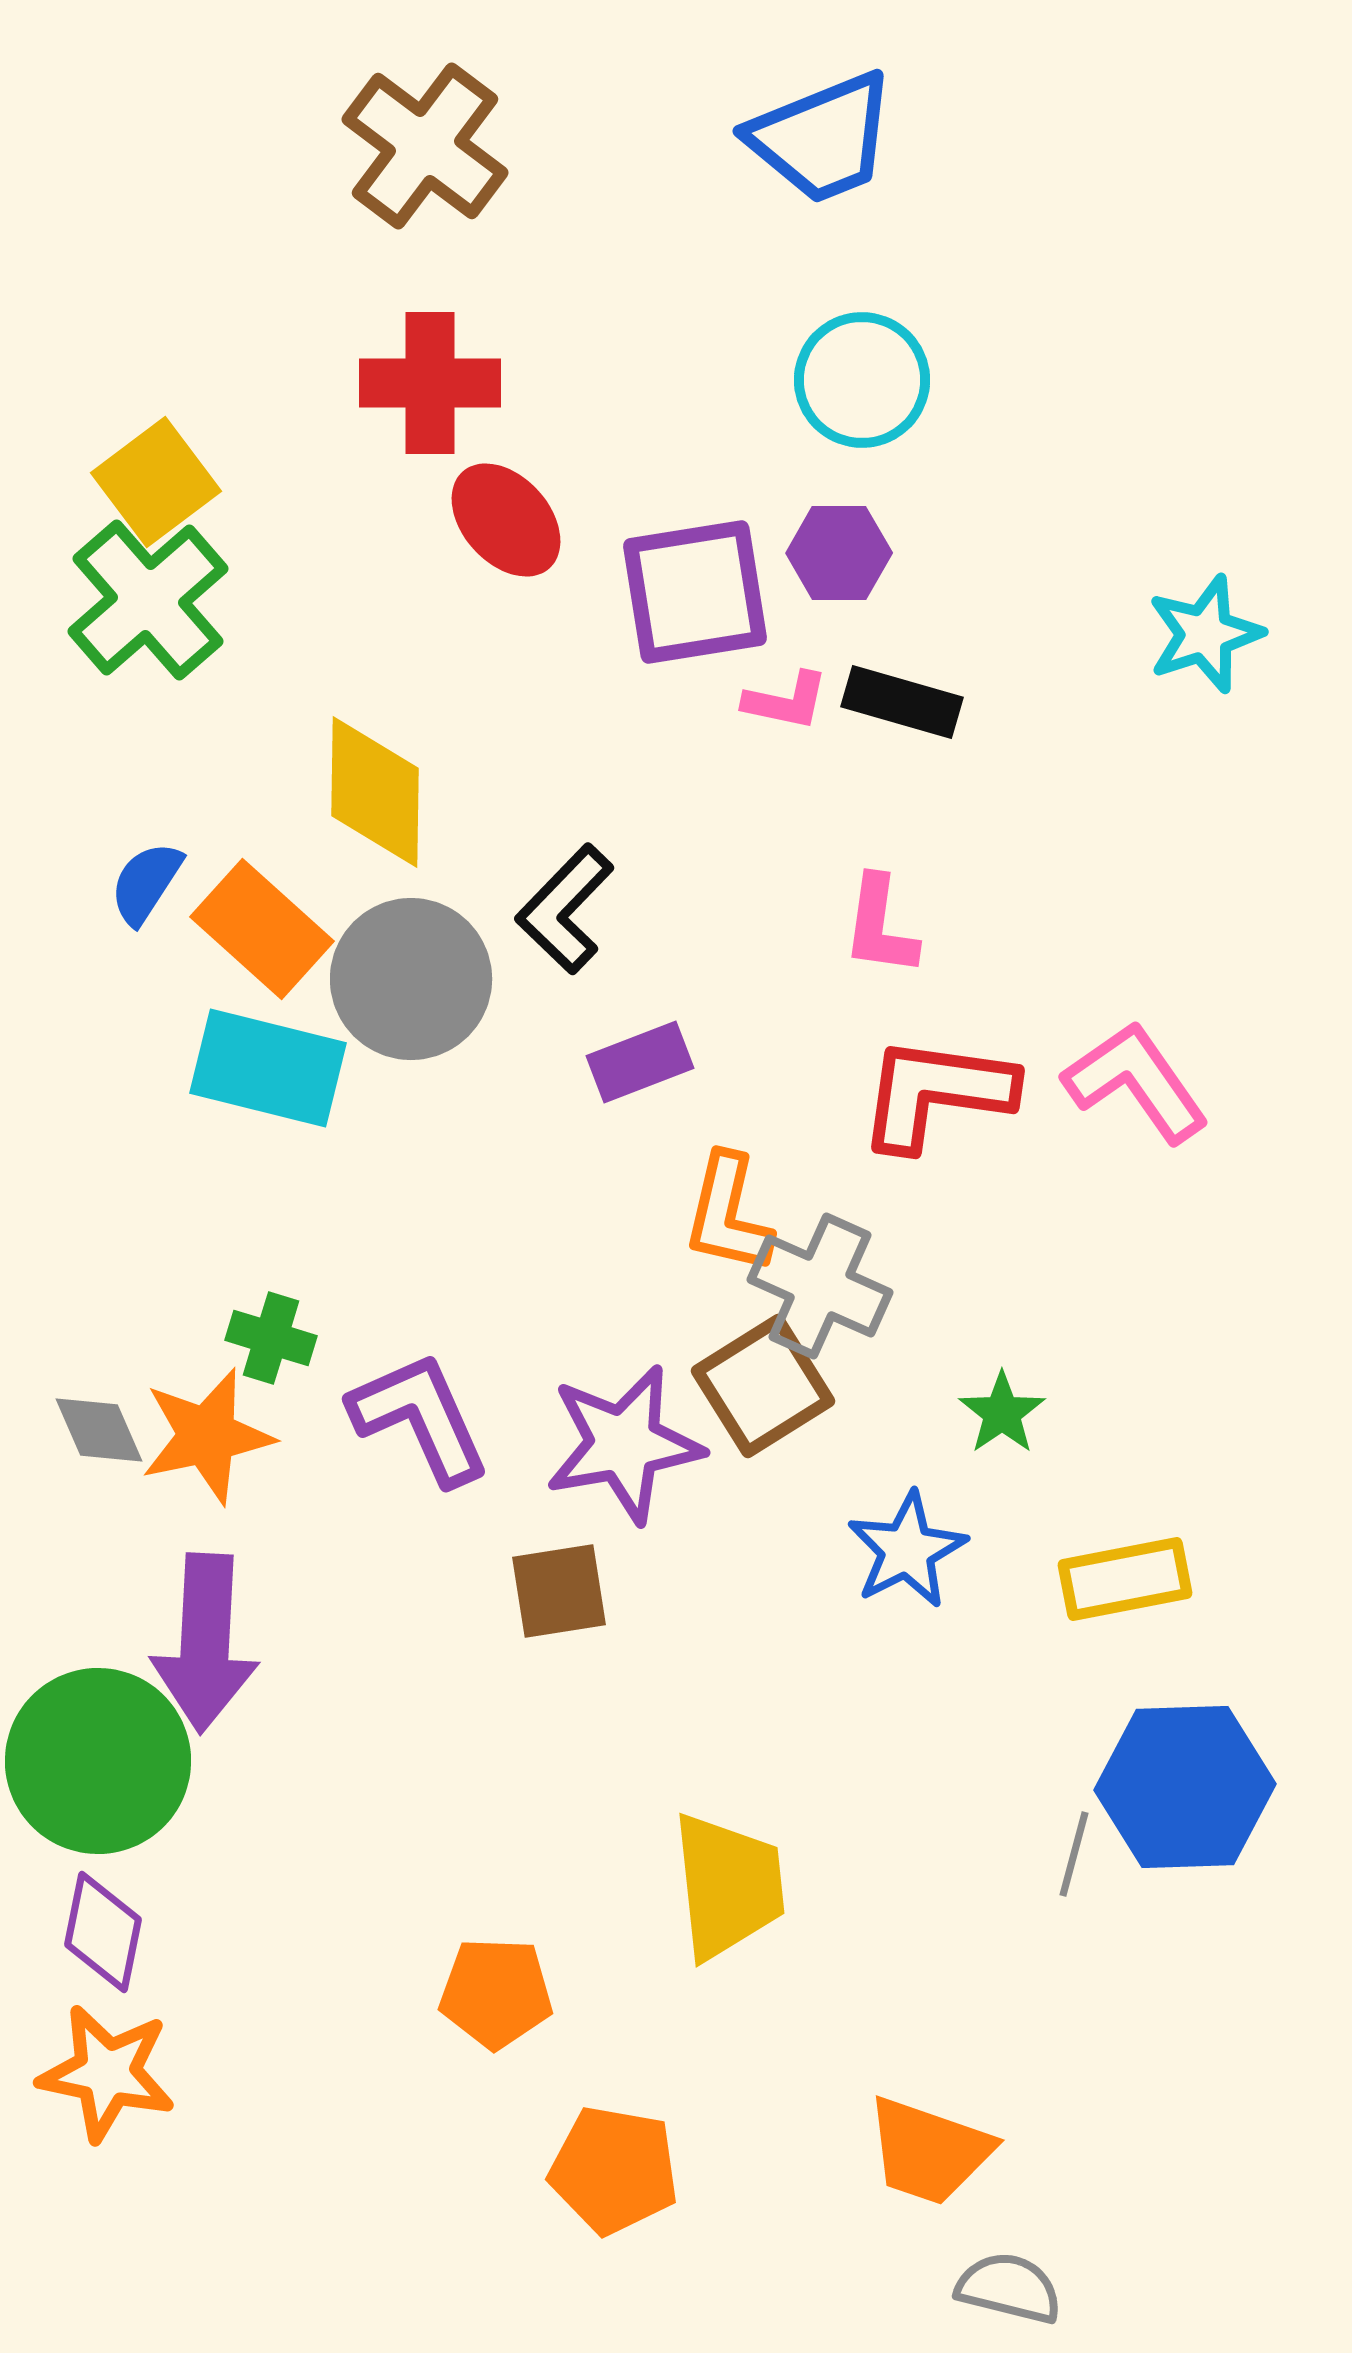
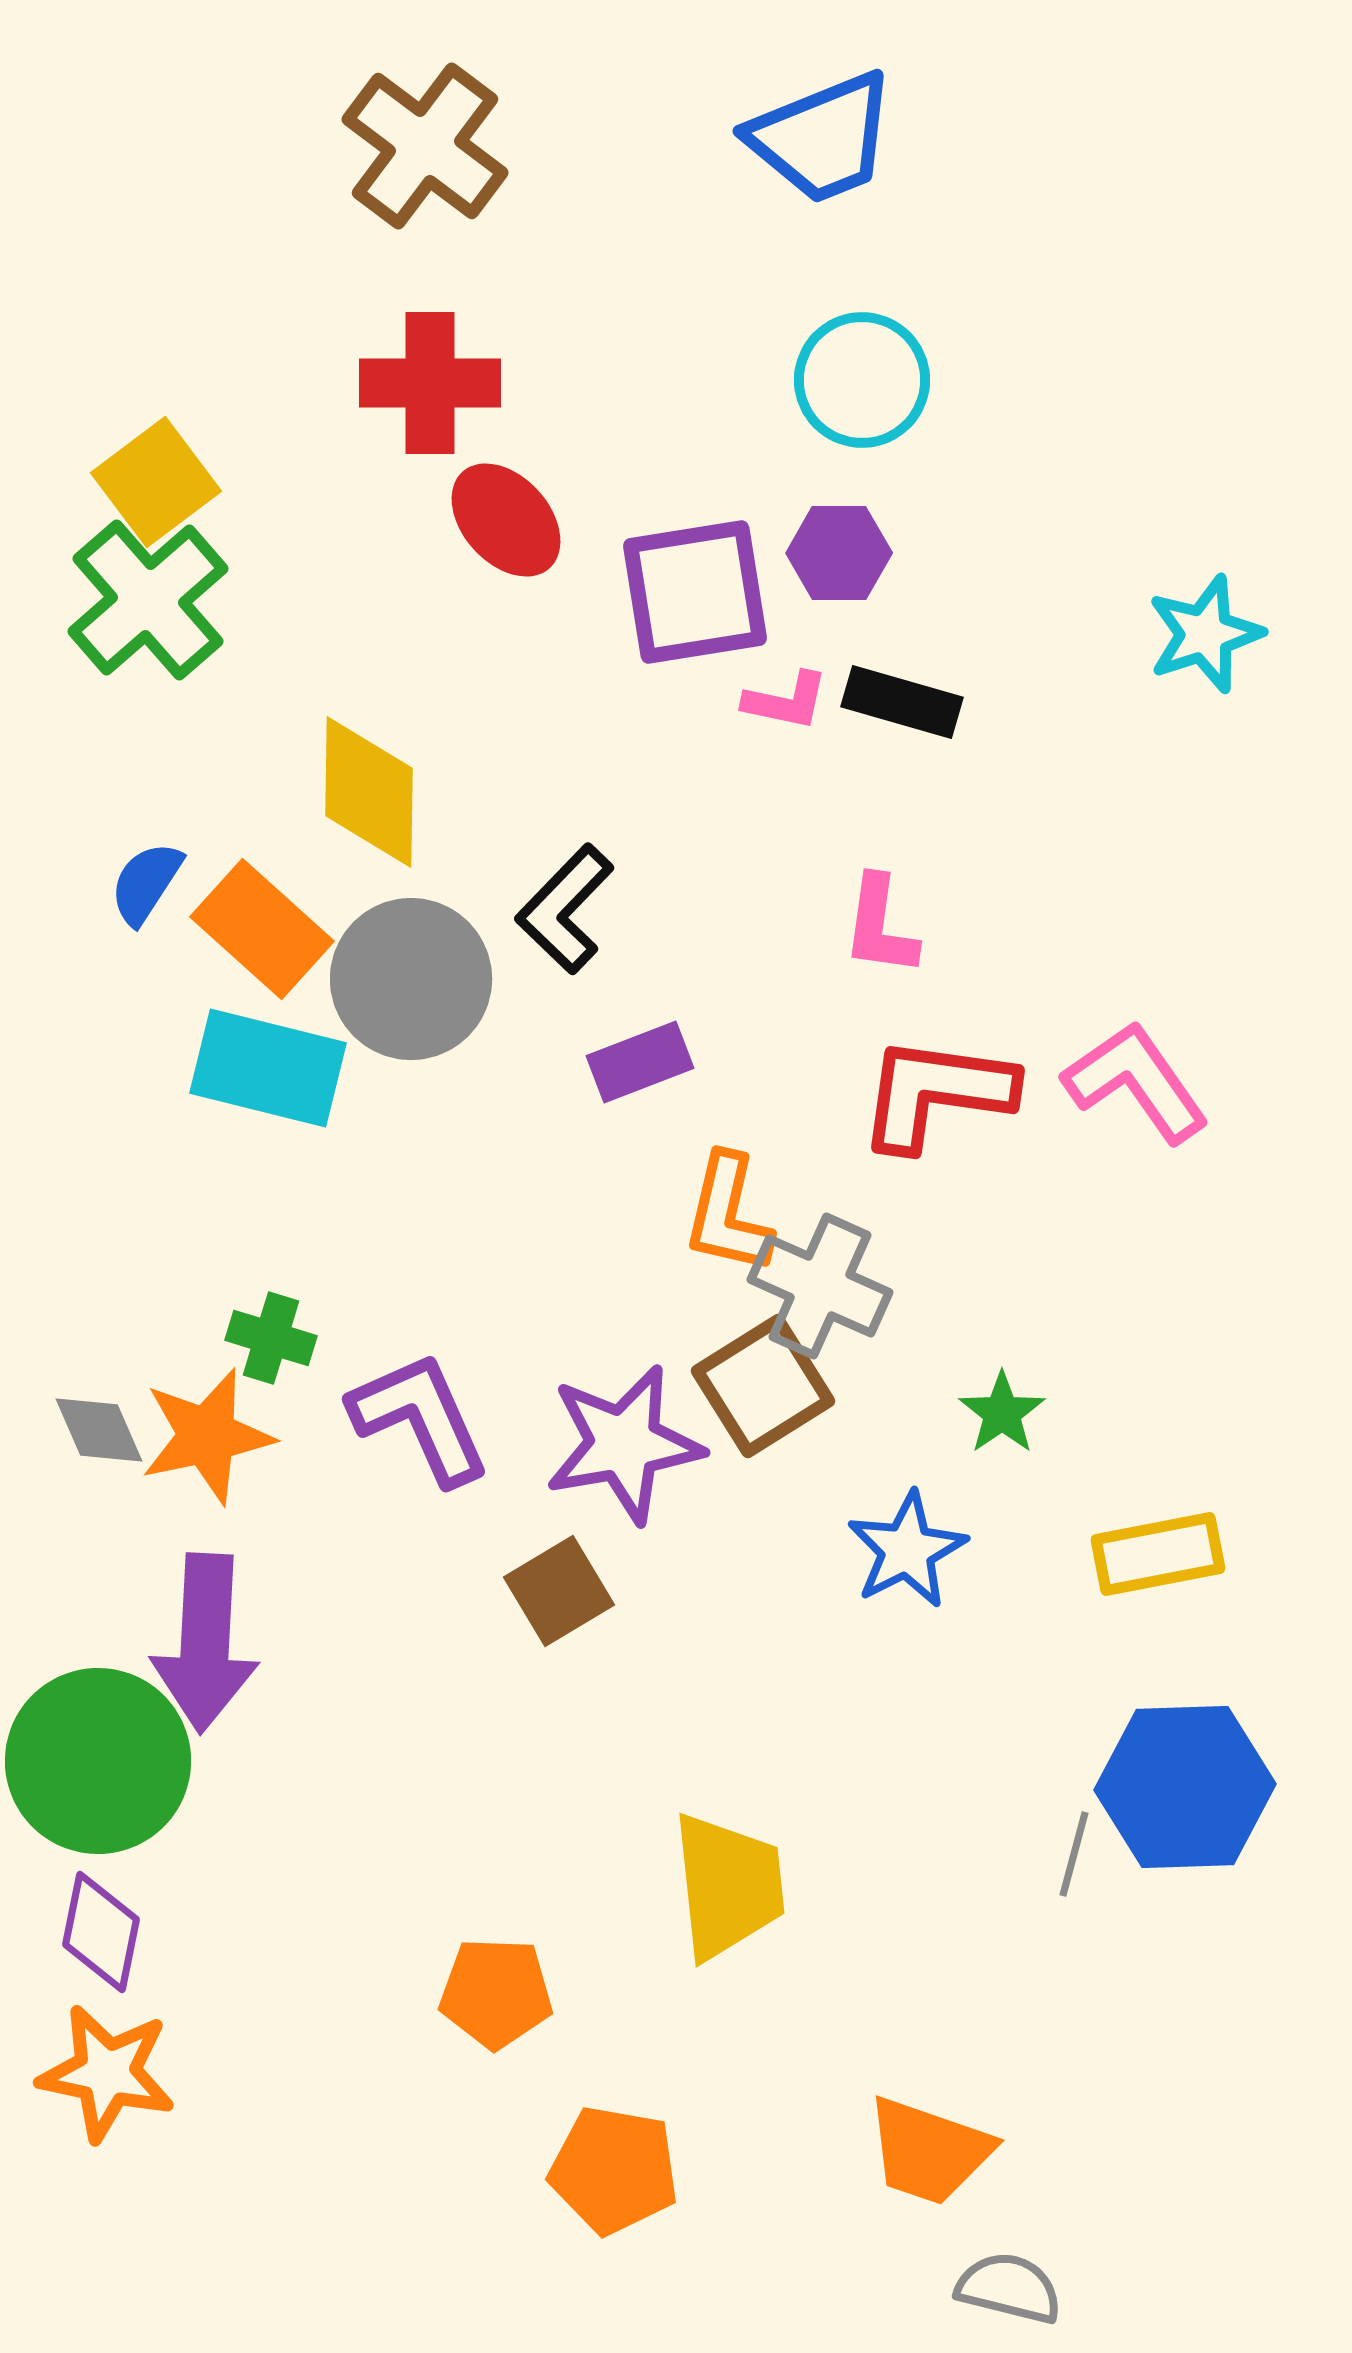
yellow diamond at (375, 792): moved 6 px left
yellow rectangle at (1125, 1579): moved 33 px right, 25 px up
brown square at (559, 1591): rotated 22 degrees counterclockwise
purple diamond at (103, 1932): moved 2 px left
